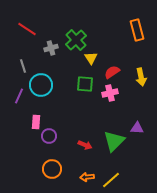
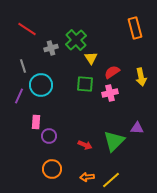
orange rectangle: moved 2 px left, 2 px up
